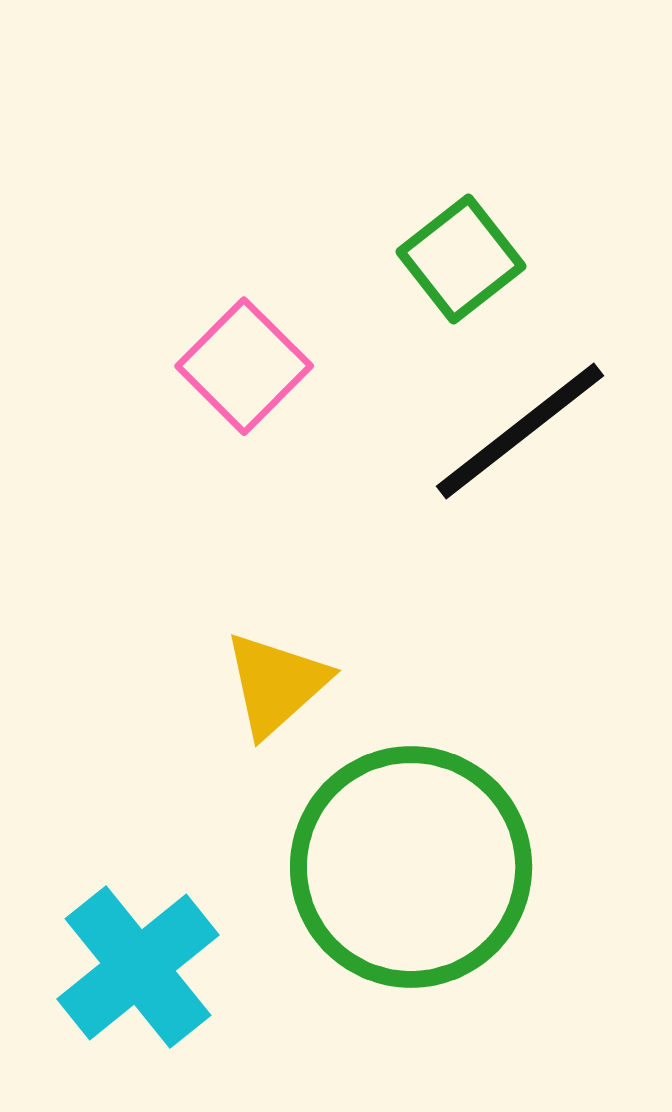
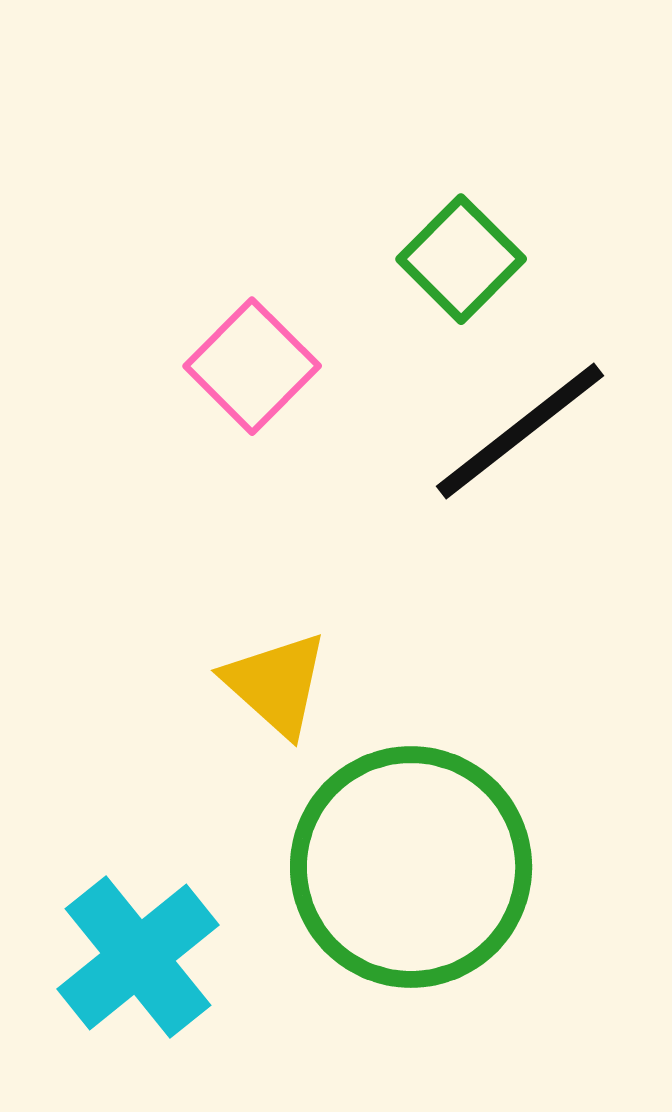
green square: rotated 7 degrees counterclockwise
pink square: moved 8 px right
yellow triangle: rotated 36 degrees counterclockwise
cyan cross: moved 10 px up
